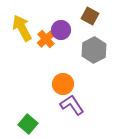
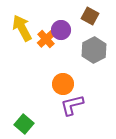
purple L-shape: rotated 70 degrees counterclockwise
green square: moved 4 px left
